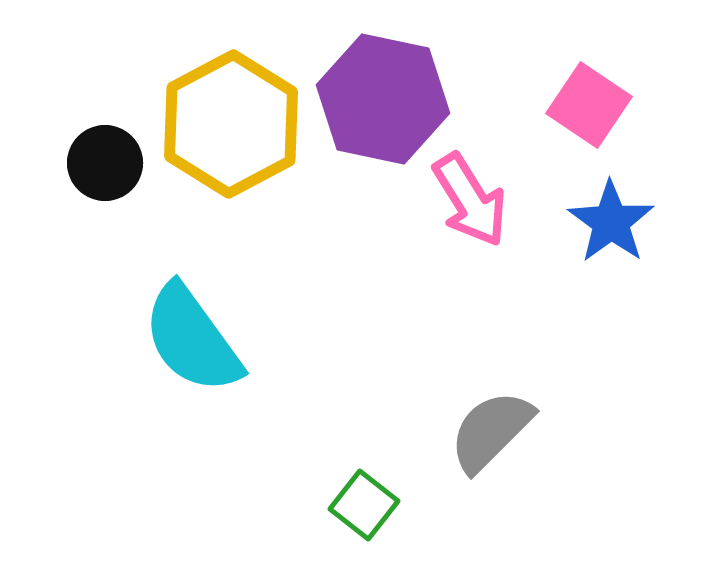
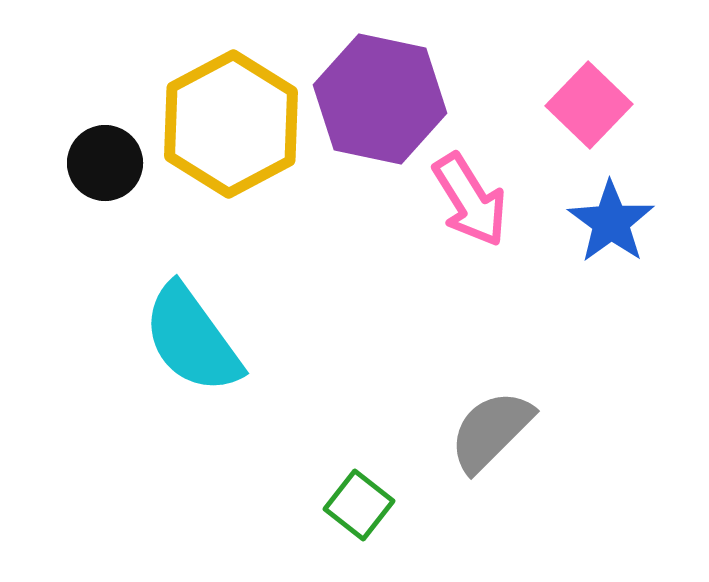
purple hexagon: moved 3 px left
pink square: rotated 10 degrees clockwise
green square: moved 5 px left
